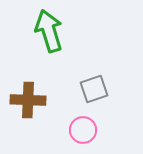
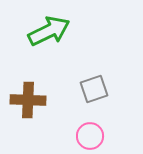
green arrow: rotated 81 degrees clockwise
pink circle: moved 7 px right, 6 px down
